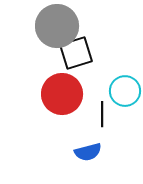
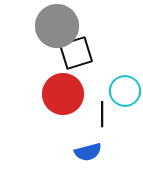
red circle: moved 1 px right
